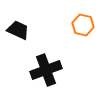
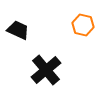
black cross: rotated 20 degrees counterclockwise
